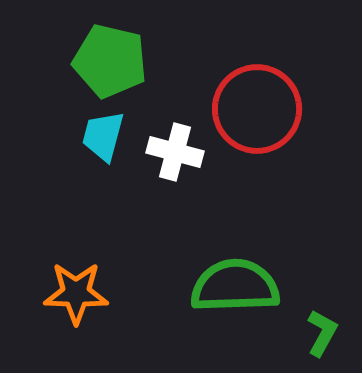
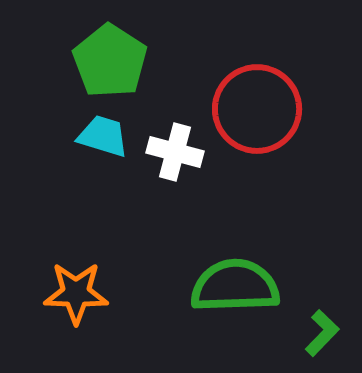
green pentagon: rotated 20 degrees clockwise
cyan trapezoid: rotated 92 degrees clockwise
green L-shape: rotated 15 degrees clockwise
